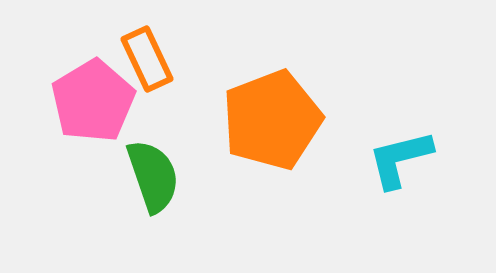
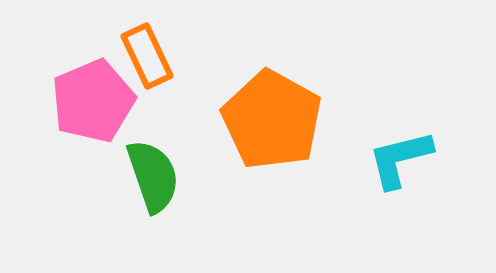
orange rectangle: moved 3 px up
pink pentagon: rotated 8 degrees clockwise
orange pentagon: rotated 22 degrees counterclockwise
